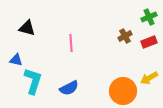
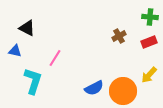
green cross: moved 1 px right; rotated 28 degrees clockwise
black triangle: rotated 12 degrees clockwise
brown cross: moved 6 px left
pink line: moved 16 px left, 15 px down; rotated 36 degrees clockwise
blue triangle: moved 1 px left, 9 px up
yellow arrow: moved 3 px up; rotated 18 degrees counterclockwise
blue semicircle: moved 25 px right
